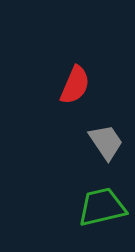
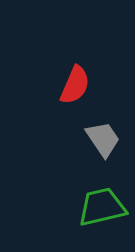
gray trapezoid: moved 3 px left, 3 px up
